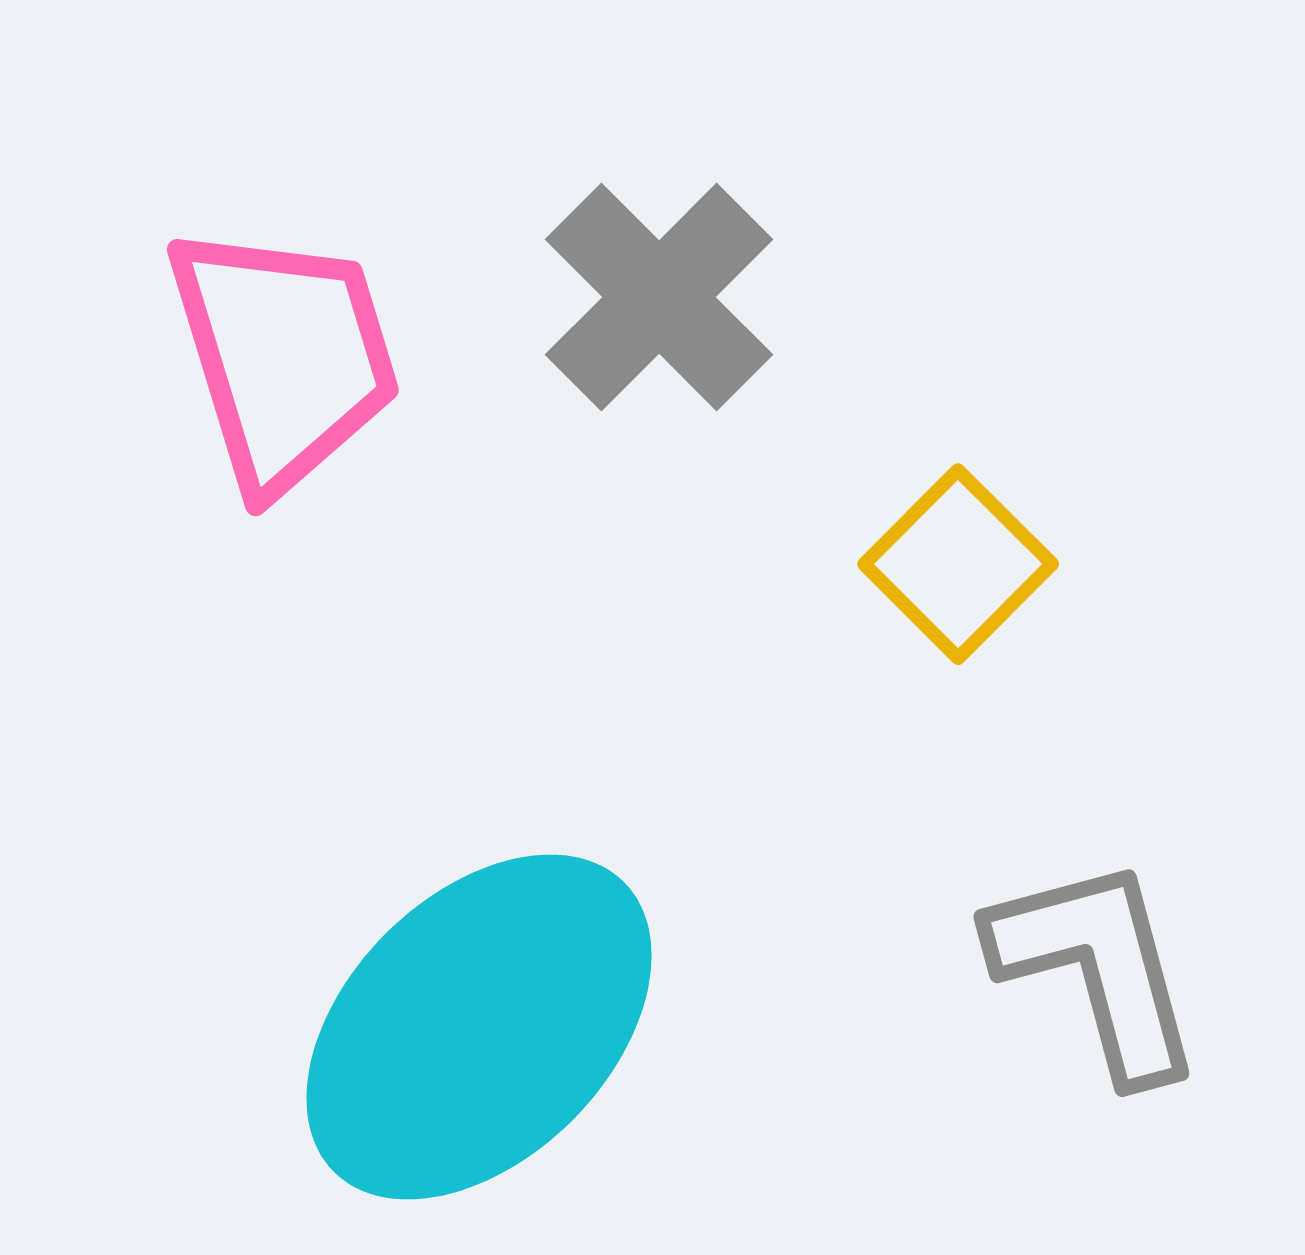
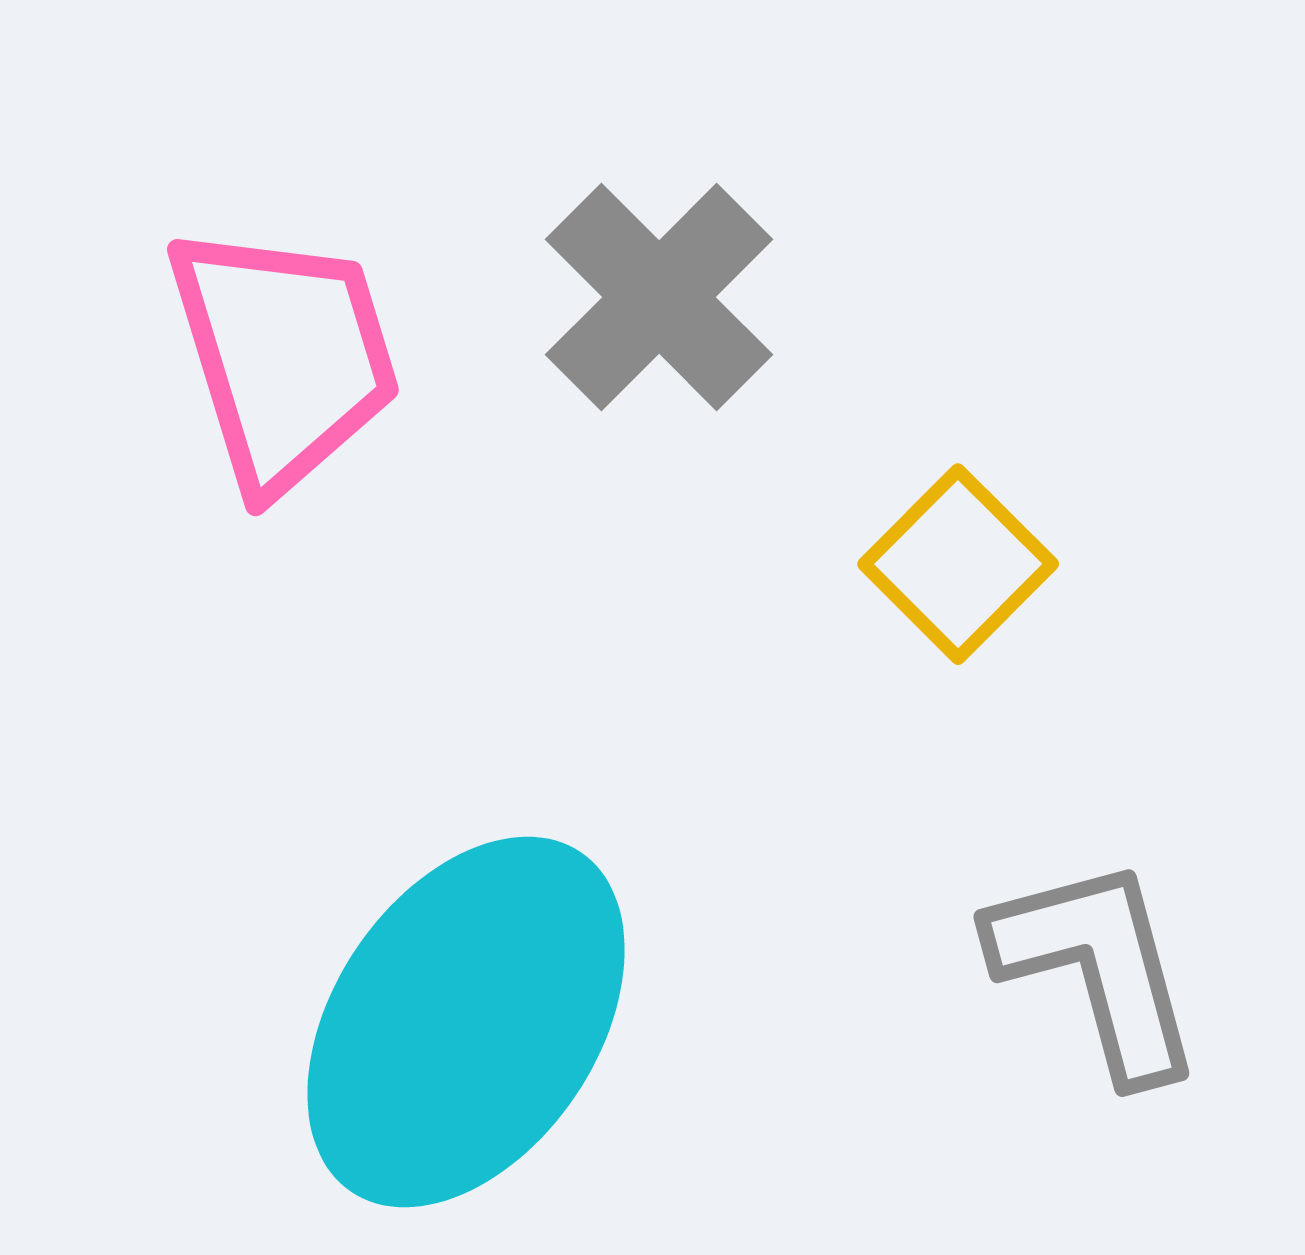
cyan ellipse: moved 13 px left, 5 px up; rotated 11 degrees counterclockwise
